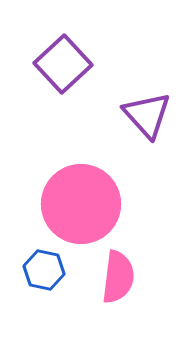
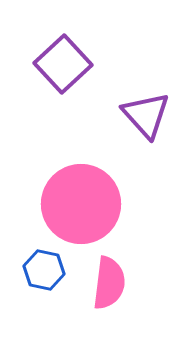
purple triangle: moved 1 px left
pink semicircle: moved 9 px left, 6 px down
